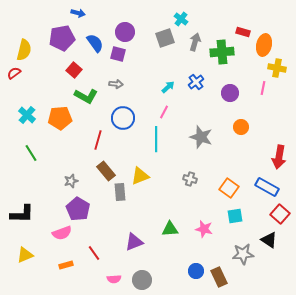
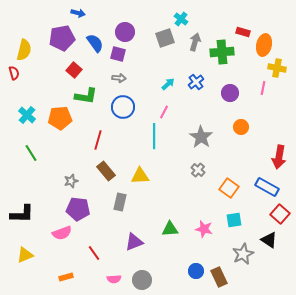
red semicircle at (14, 73): rotated 112 degrees clockwise
gray arrow at (116, 84): moved 3 px right, 6 px up
cyan arrow at (168, 87): moved 3 px up
green L-shape at (86, 96): rotated 20 degrees counterclockwise
blue circle at (123, 118): moved 11 px up
gray star at (201, 137): rotated 15 degrees clockwise
cyan line at (156, 139): moved 2 px left, 3 px up
yellow triangle at (140, 176): rotated 18 degrees clockwise
gray cross at (190, 179): moved 8 px right, 9 px up; rotated 24 degrees clockwise
gray rectangle at (120, 192): moved 10 px down; rotated 18 degrees clockwise
purple pentagon at (78, 209): rotated 25 degrees counterclockwise
cyan square at (235, 216): moved 1 px left, 4 px down
gray star at (243, 254): rotated 20 degrees counterclockwise
orange rectangle at (66, 265): moved 12 px down
